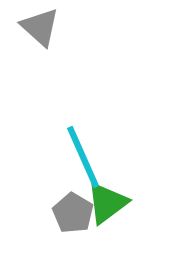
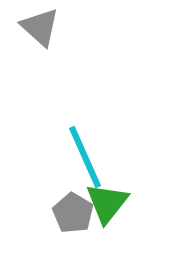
cyan line: moved 2 px right
green triangle: rotated 15 degrees counterclockwise
